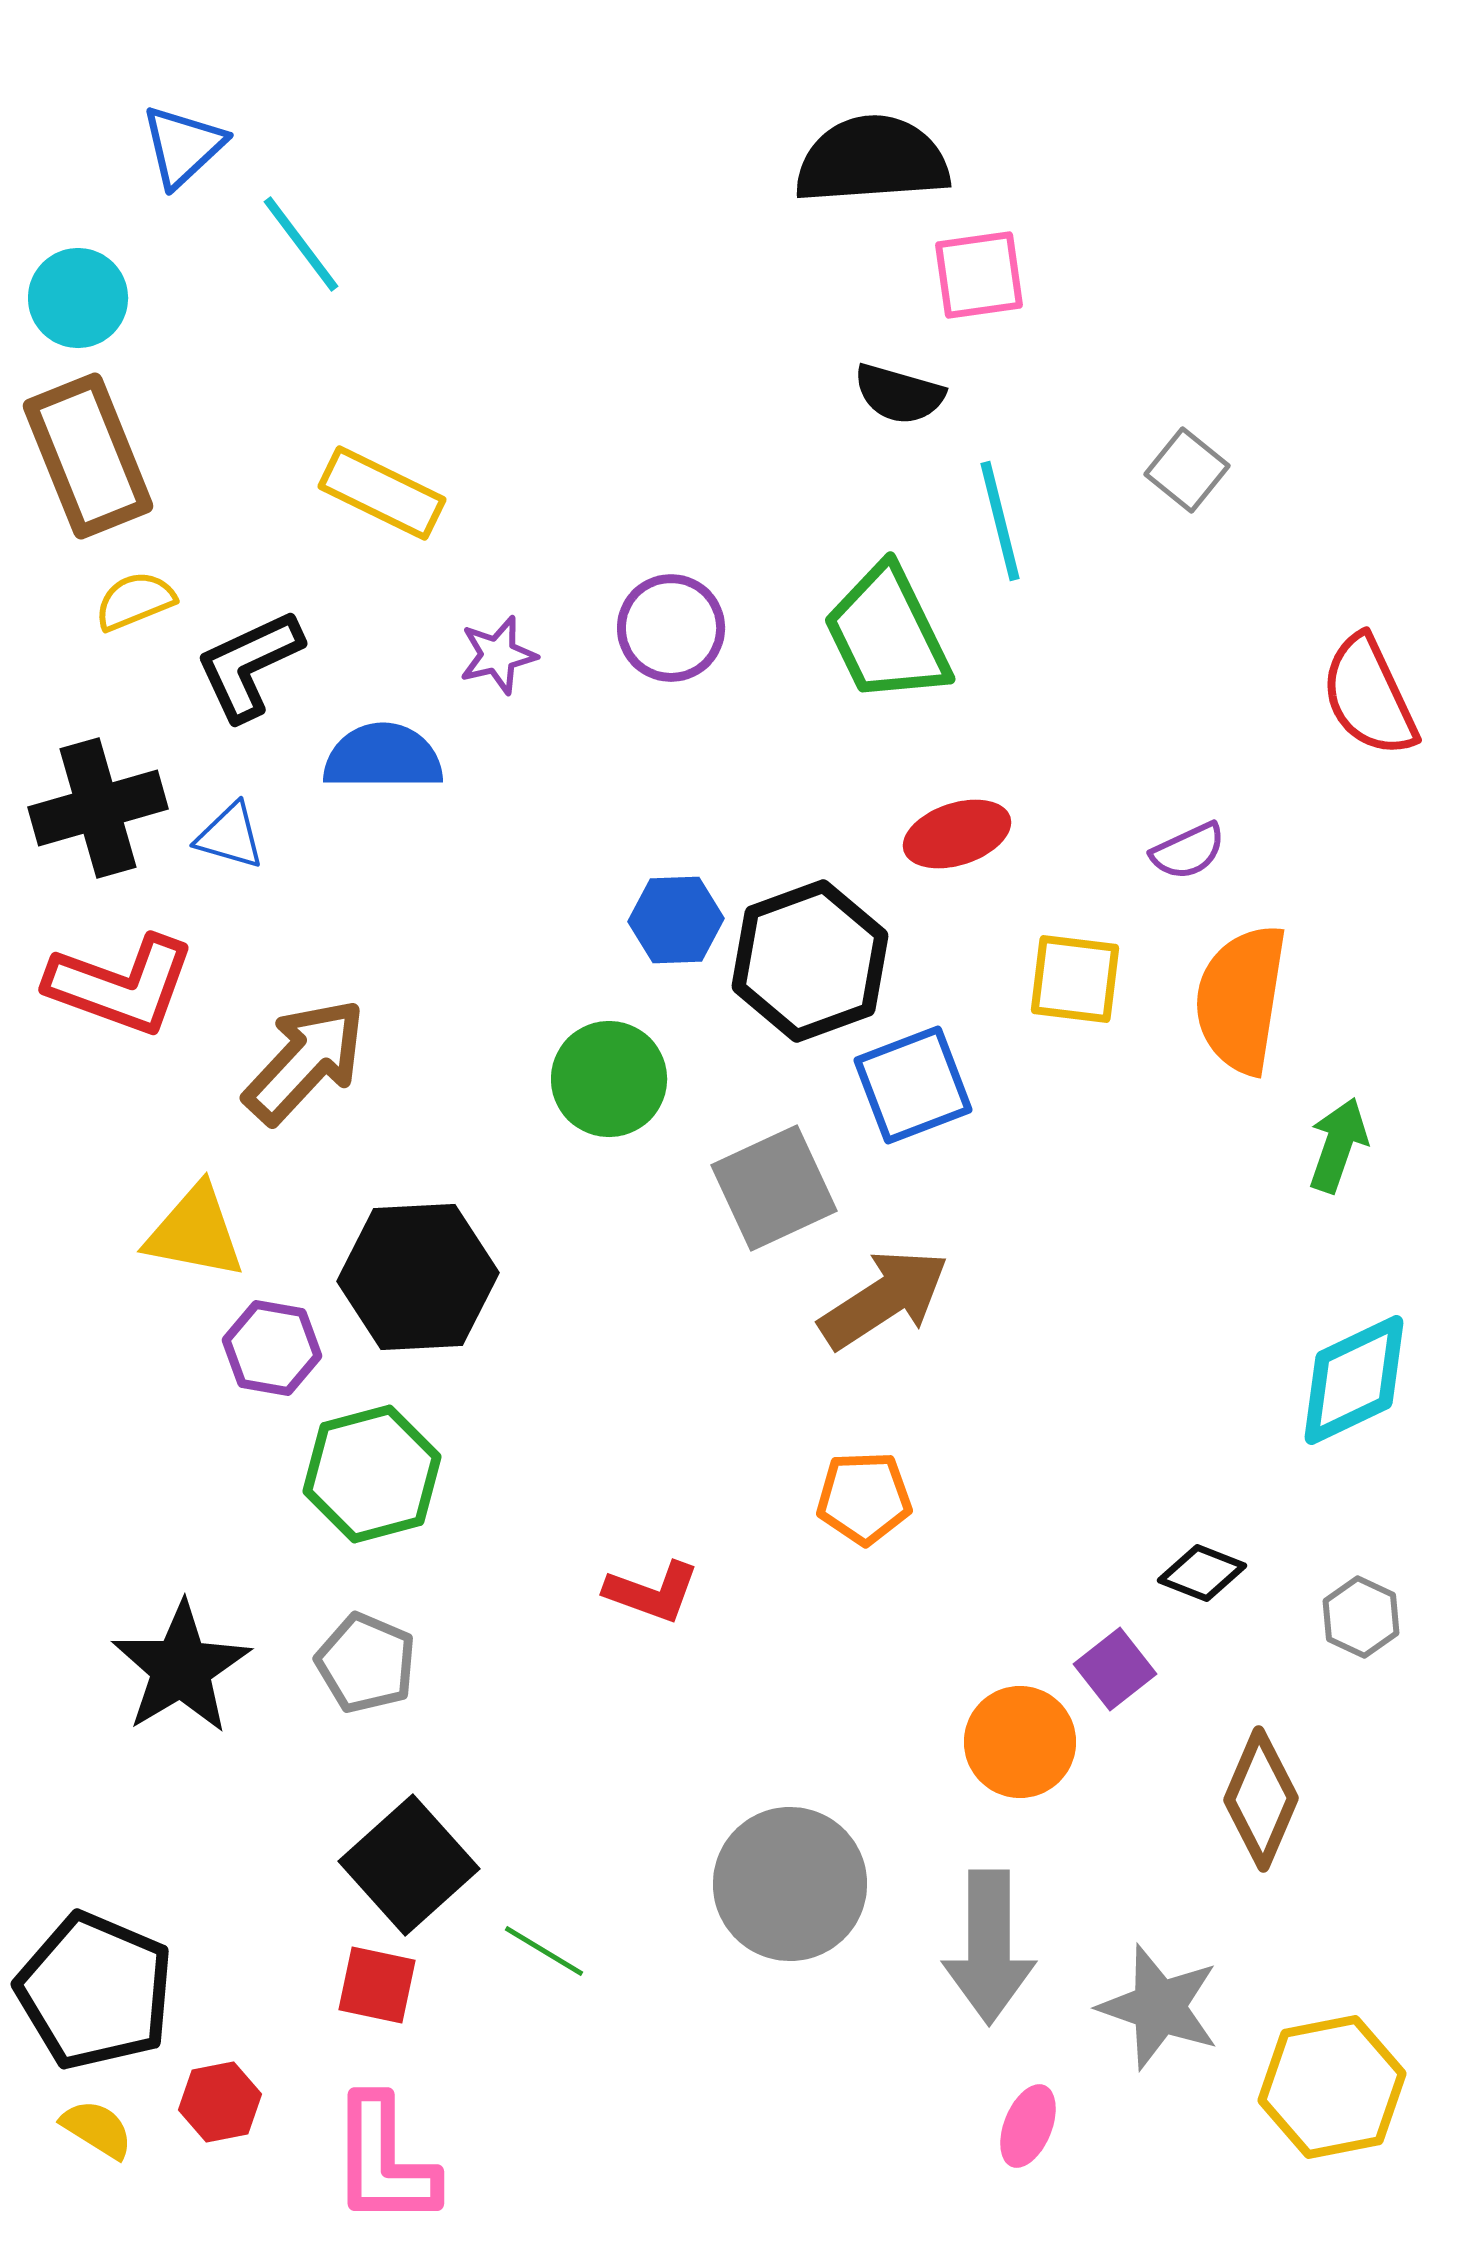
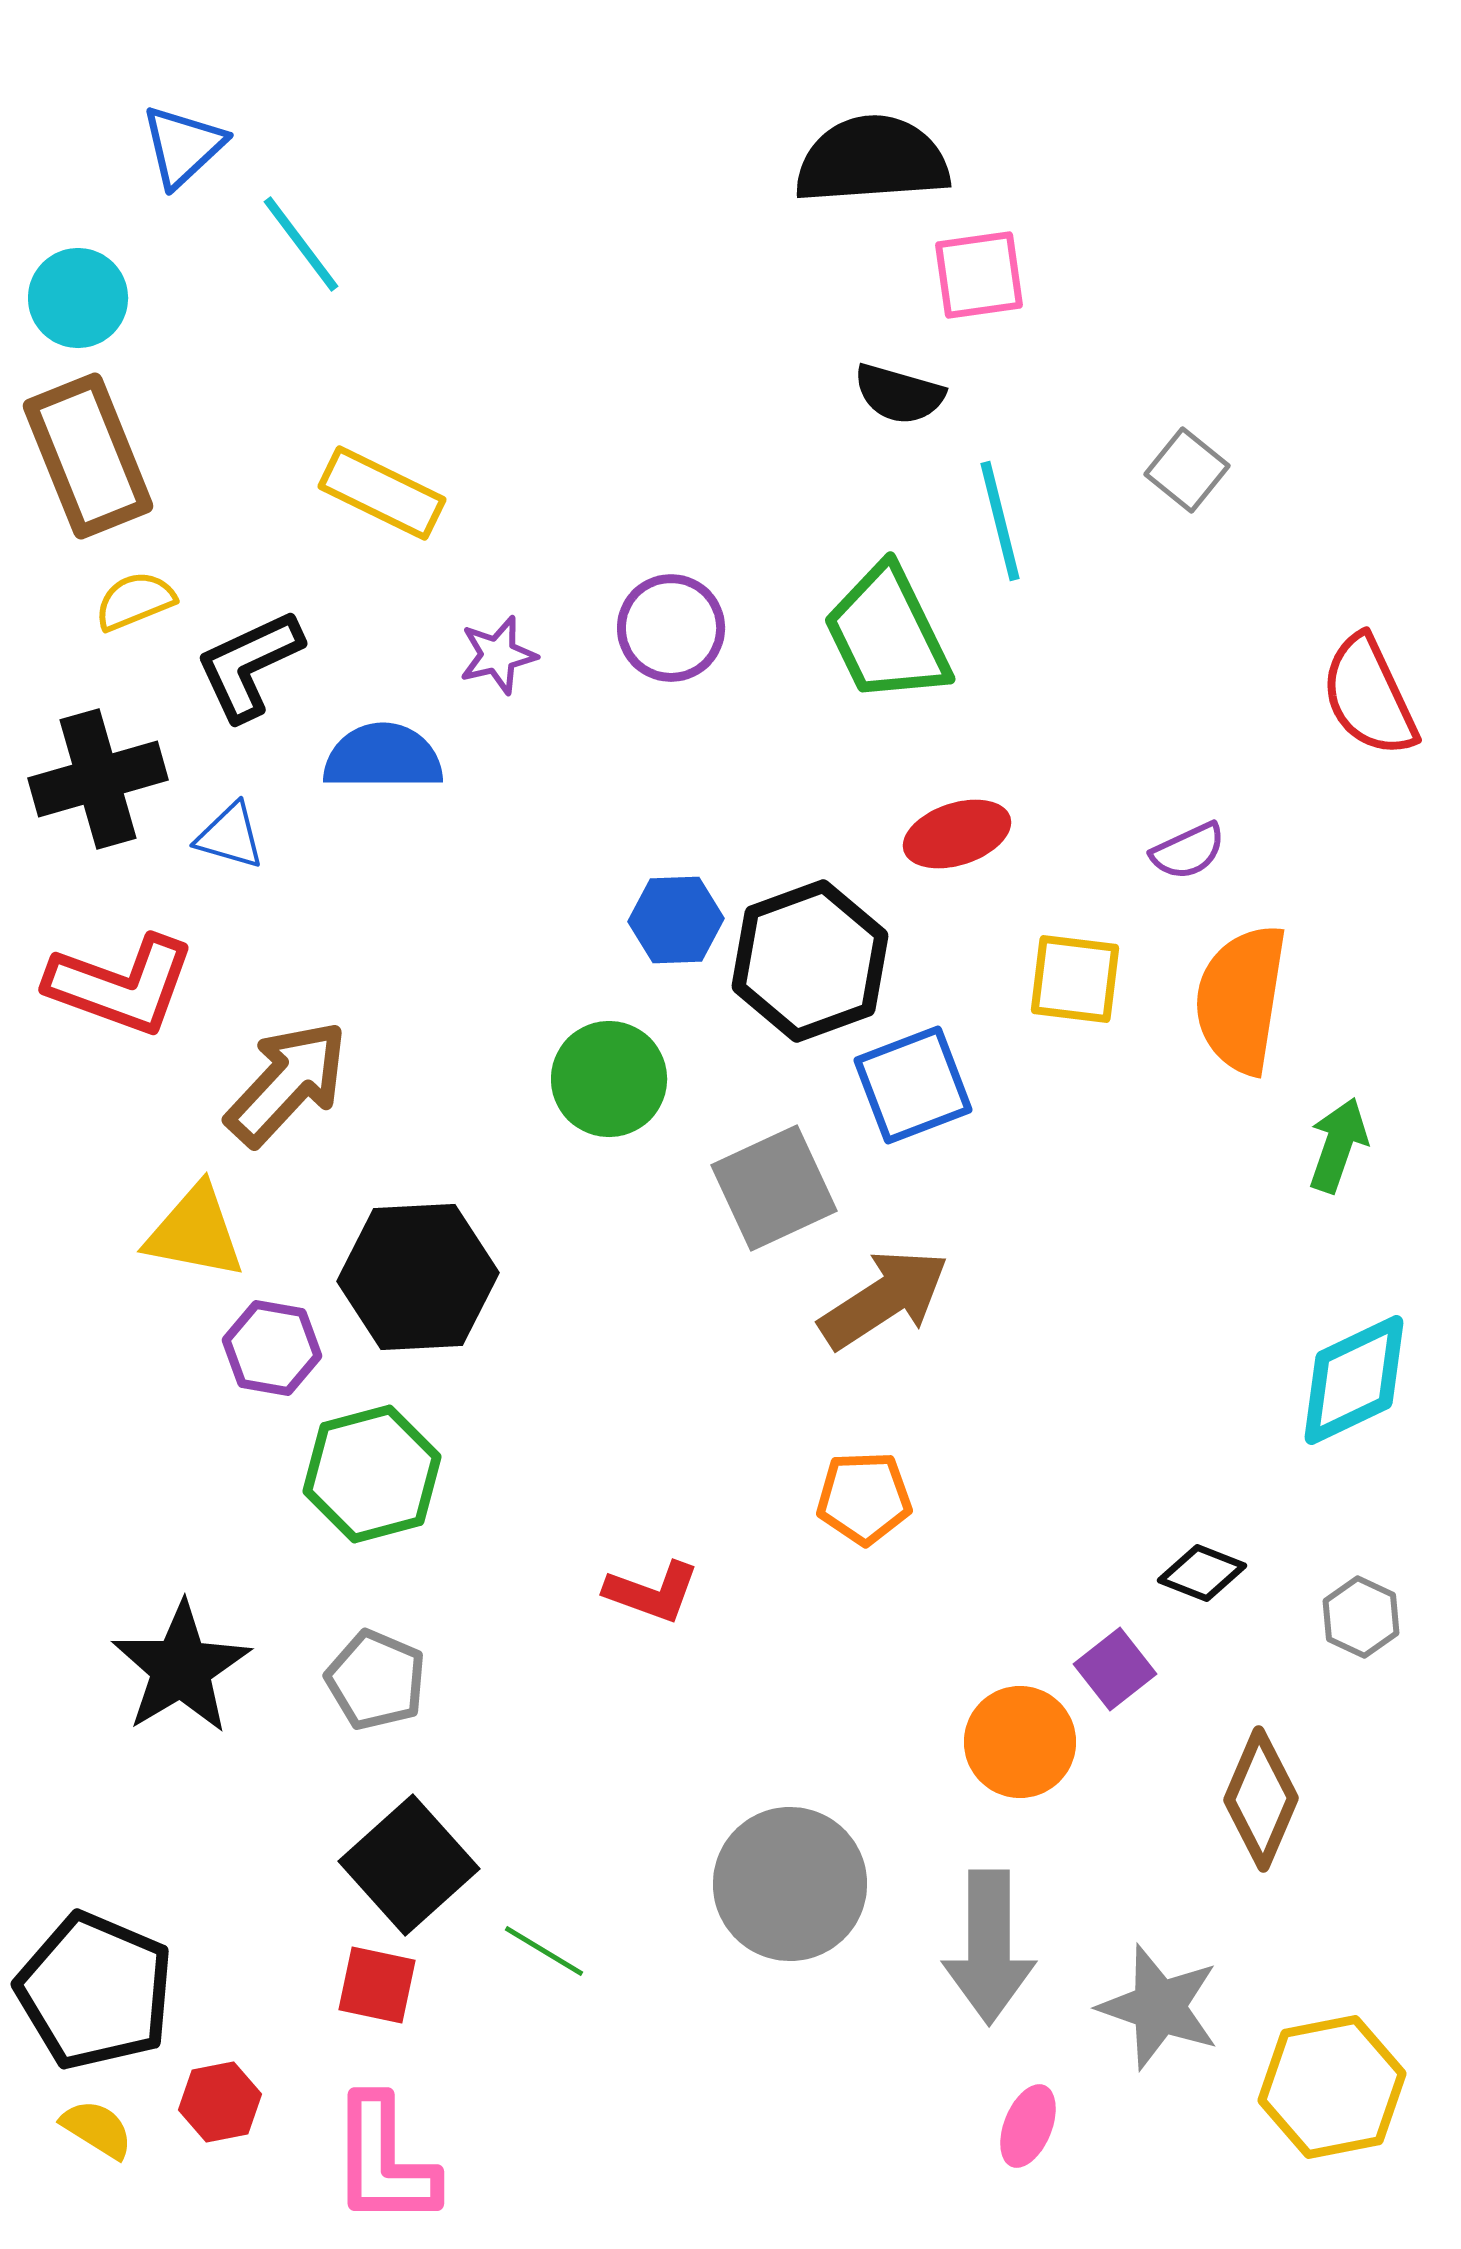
black cross at (98, 808): moved 29 px up
brown arrow at (305, 1061): moved 18 px left, 22 px down
gray pentagon at (366, 1663): moved 10 px right, 17 px down
